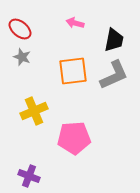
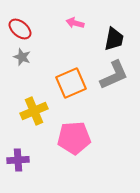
black trapezoid: moved 1 px up
orange square: moved 2 px left, 12 px down; rotated 16 degrees counterclockwise
purple cross: moved 11 px left, 16 px up; rotated 25 degrees counterclockwise
